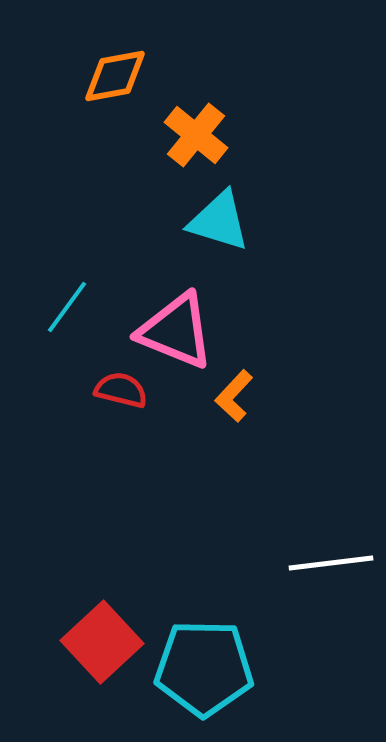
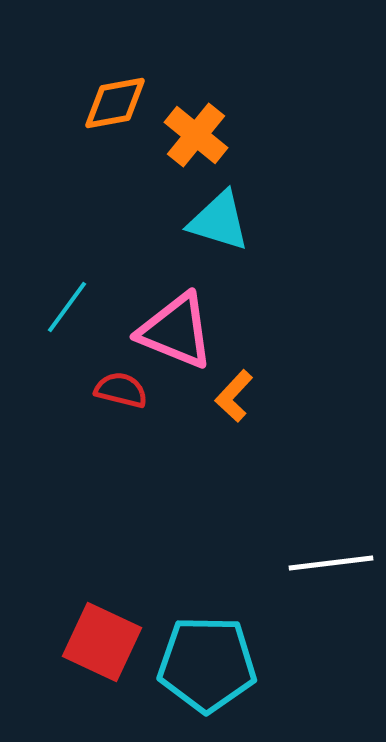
orange diamond: moved 27 px down
red square: rotated 22 degrees counterclockwise
cyan pentagon: moved 3 px right, 4 px up
